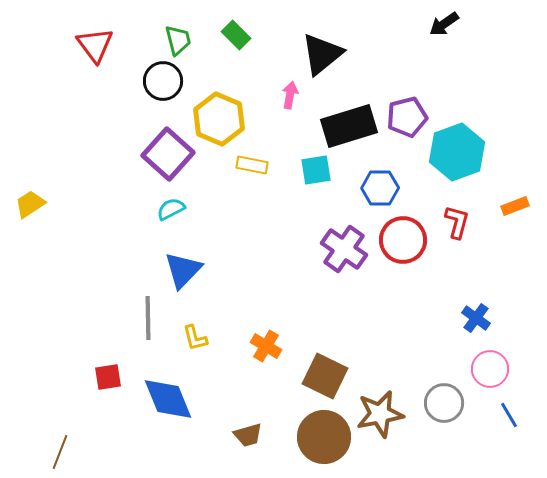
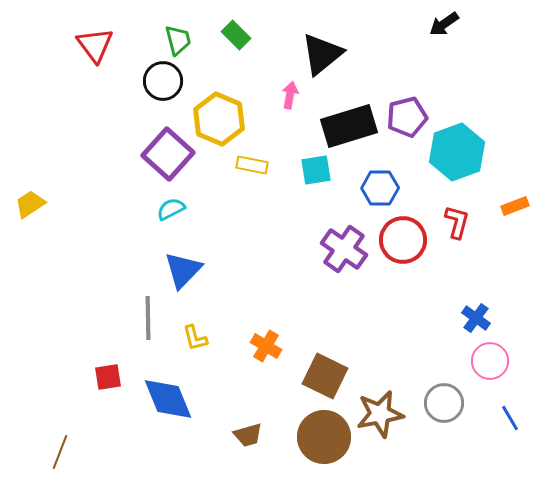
pink circle: moved 8 px up
blue line: moved 1 px right, 3 px down
